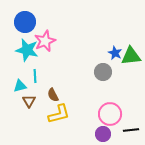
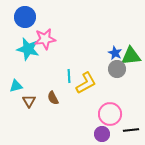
blue circle: moved 5 px up
pink star: moved 2 px up; rotated 15 degrees clockwise
cyan star: moved 1 px right, 1 px up
gray circle: moved 14 px right, 3 px up
cyan line: moved 34 px right
cyan triangle: moved 4 px left
brown semicircle: moved 3 px down
yellow L-shape: moved 27 px right, 31 px up; rotated 15 degrees counterclockwise
purple circle: moved 1 px left
